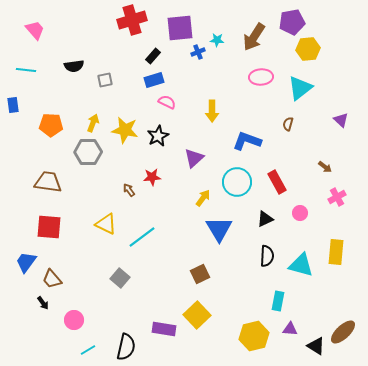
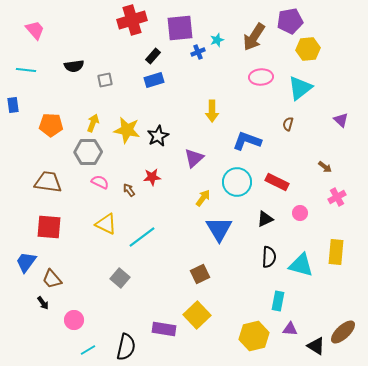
purple pentagon at (292, 22): moved 2 px left, 1 px up
cyan star at (217, 40): rotated 24 degrees counterclockwise
pink semicircle at (167, 102): moved 67 px left, 80 px down
yellow star at (125, 130): moved 2 px right
red rectangle at (277, 182): rotated 35 degrees counterclockwise
black semicircle at (267, 256): moved 2 px right, 1 px down
